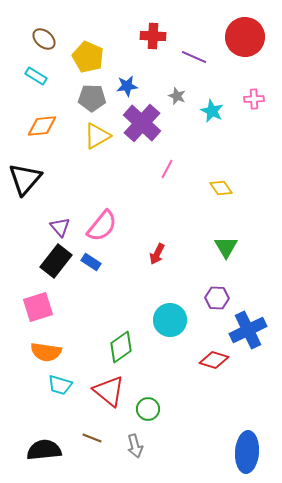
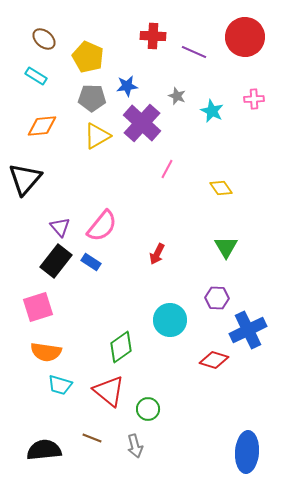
purple line: moved 5 px up
